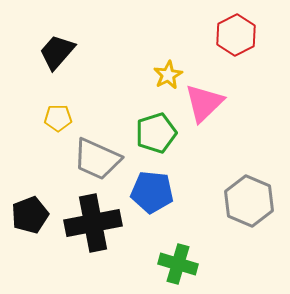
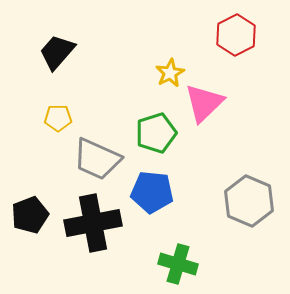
yellow star: moved 2 px right, 2 px up
